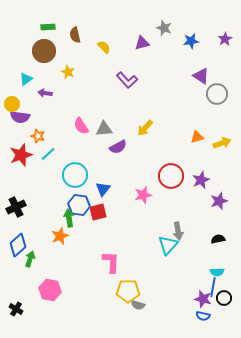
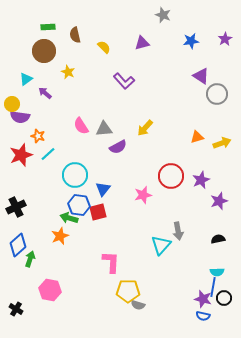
gray star at (164, 28): moved 1 px left, 13 px up
purple L-shape at (127, 80): moved 3 px left, 1 px down
purple arrow at (45, 93): rotated 32 degrees clockwise
green arrow at (69, 218): rotated 66 degrees counterclockwise
cyan triangle at (168, 245): moved 7 px left
